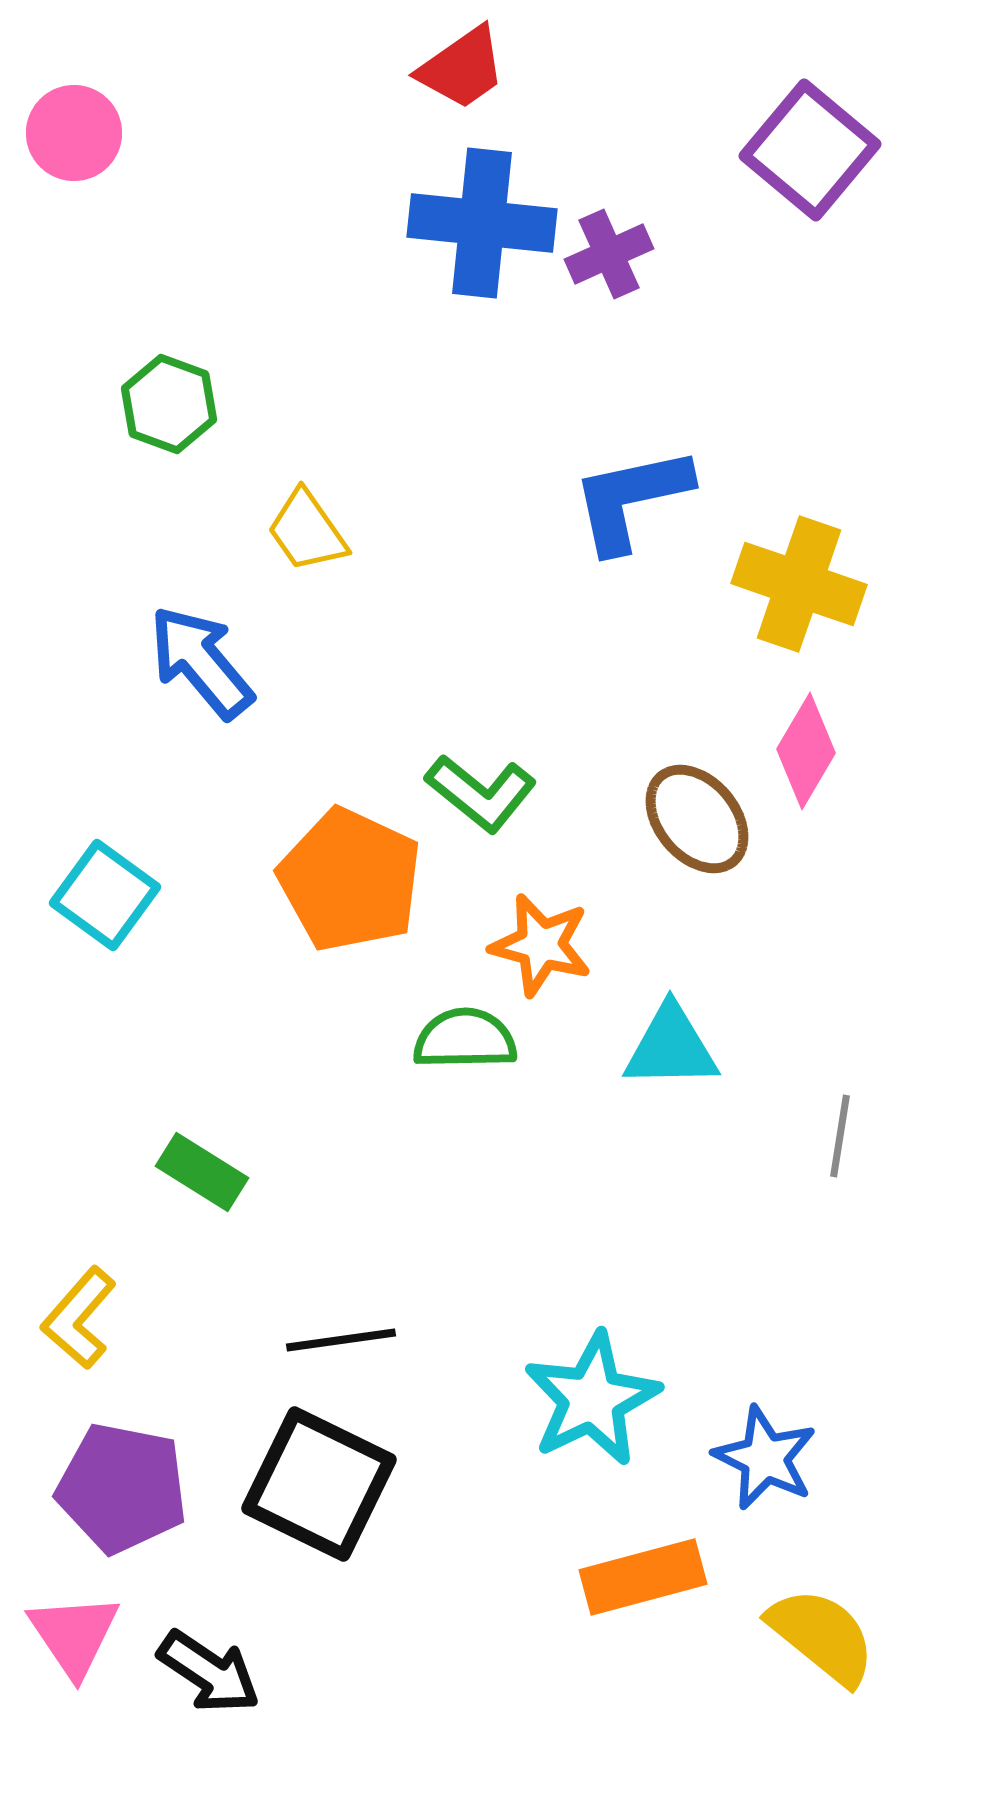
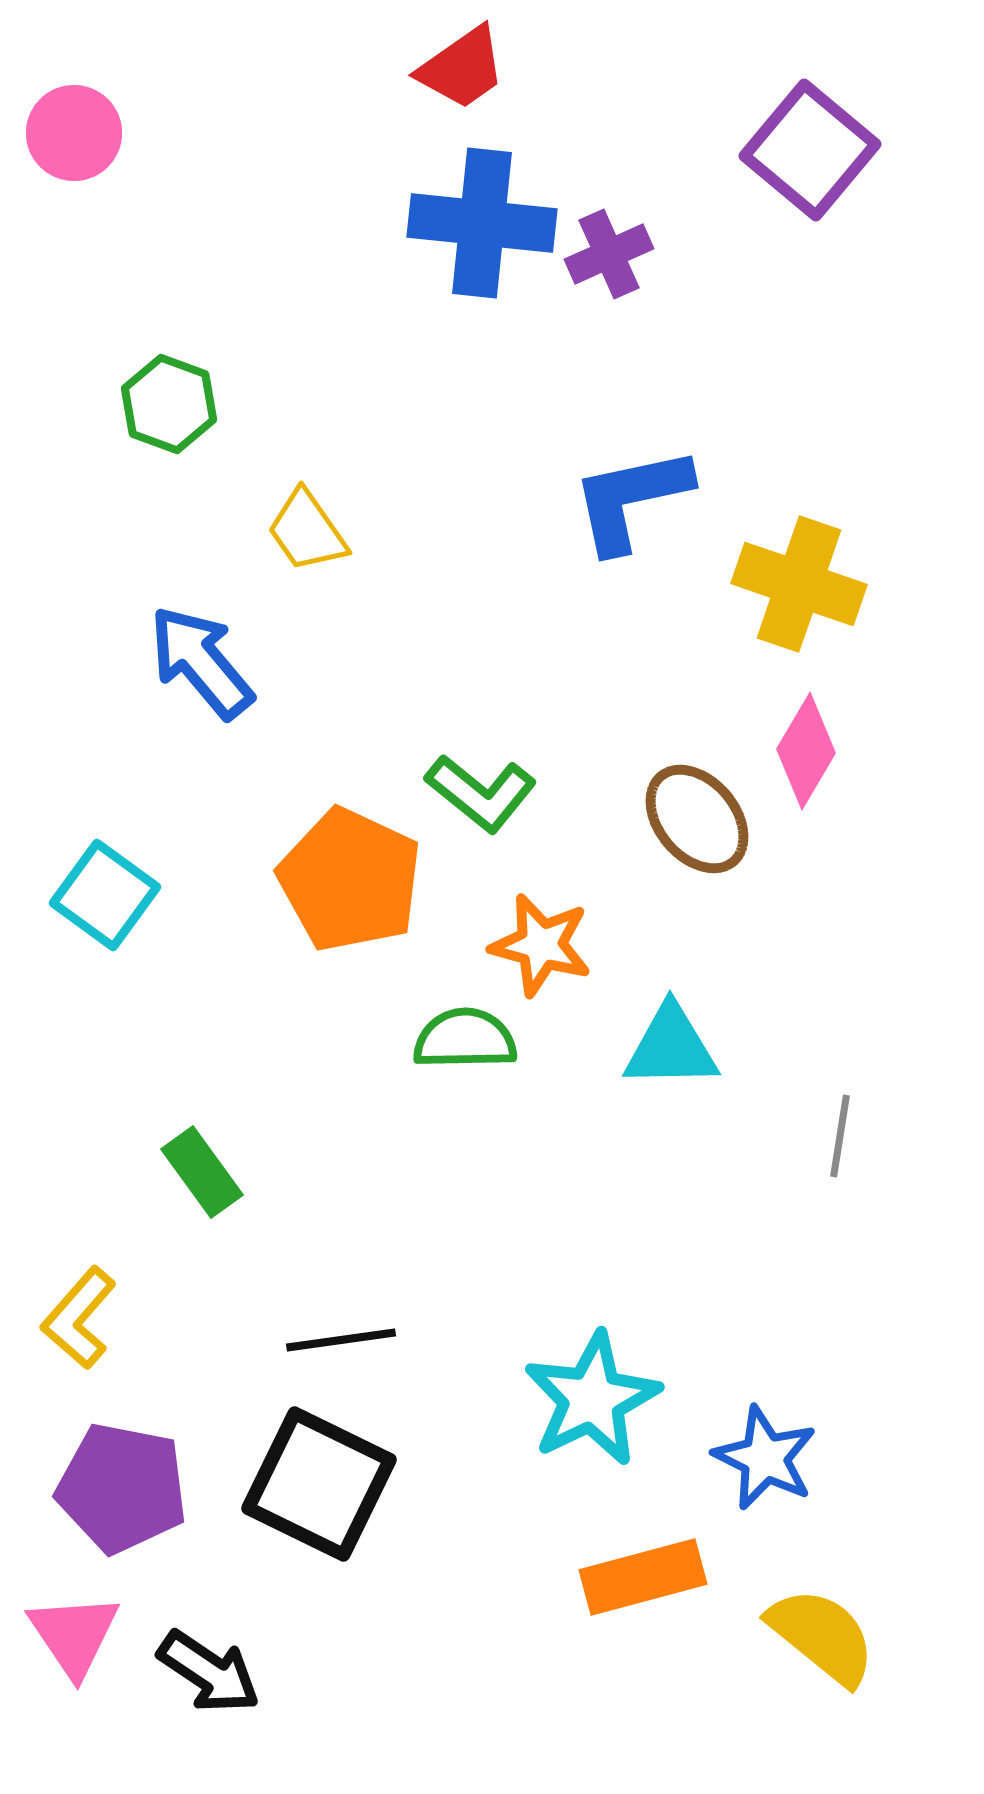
green rectangle: rotated 22 degrees clockwise
